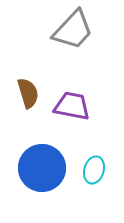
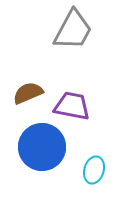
gray trapezoid: rotated 15 degrees counterclockwise
brown semicircle: rotated 96 degrees counterclockwise
blue circle: moved 21 px up
